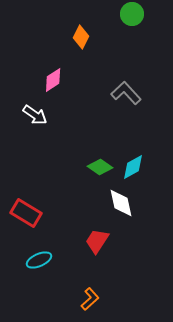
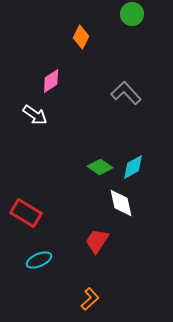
pink diamond: moved 2 px left, 1 px down
